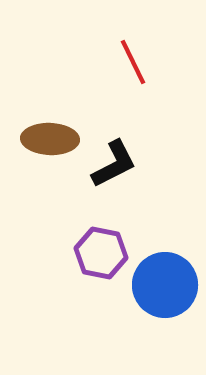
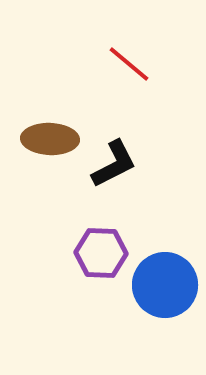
red line: moved 4 px left, 2 px down; rotated 24 degrees counterclockwise
purple hexagon: rotated 9 degrees counterclockwise
